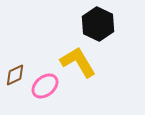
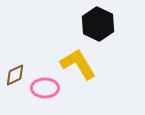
yellow L-shape: moved 2 px down
pink ellipse: moved 2 px down; rotated 40 degrees clockwise
